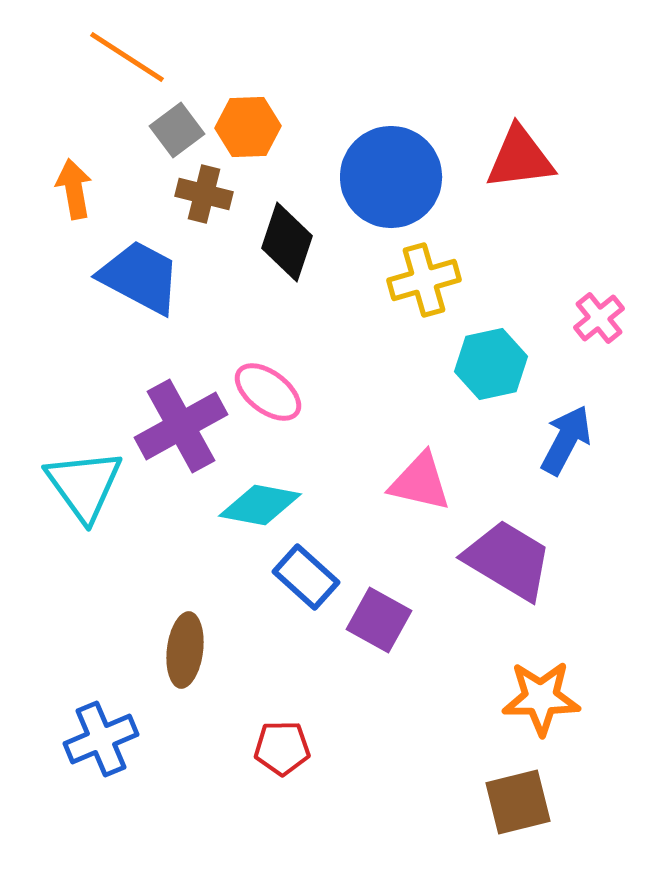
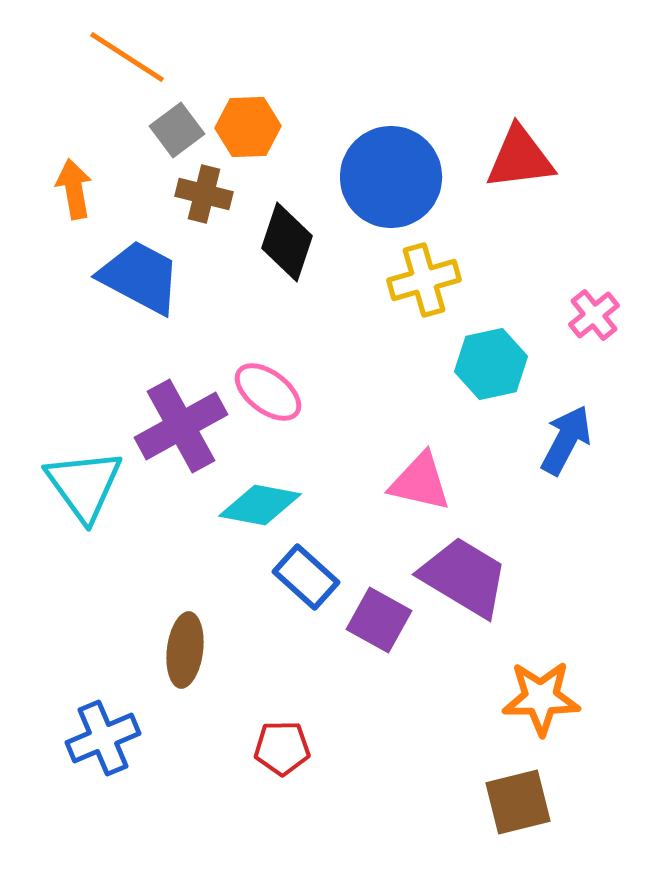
pink cross: moved 5 px left, 3 px up
purple trapezoid: moved 44 px left, 17 px down
blue cross: moved 2 px right, 1 px up
